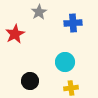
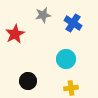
gray star: moved 4 px right, 3 px down; rotated 21 degrees clockwise
blue cross: rotated 36 degrees clockwise
cyan circle: moved 1 px right, 3 px up
black circle: moved 2 px left
